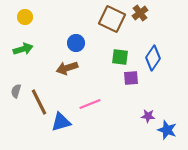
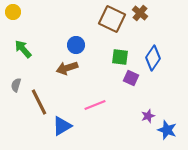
brown cross: rotated 14 degrees counterclockwise
yellow circle: moved 12 px left, 5 px up
blue circle: moved 2 px down
green arrow: rotated 114 degrees counterclockwise
purple square: rotated 28 degrees clockwise
gray semicircle: moved 6 px up
pink line: moved 5 px right, 1 px down
purple star: rotated 24 degrees counterclockwise
blue triangle: moved 1 px right, 4 px down; rotated 15 degrees counterclockwise
